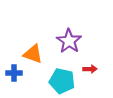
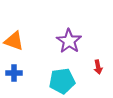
orange triangle: moved 19 px left, 13 px up
red arrow: moved 8 px right, 2 px up; rotated 80 degrees clockwise
cyan pentagon: rotated 20 degrees counterclockwise
